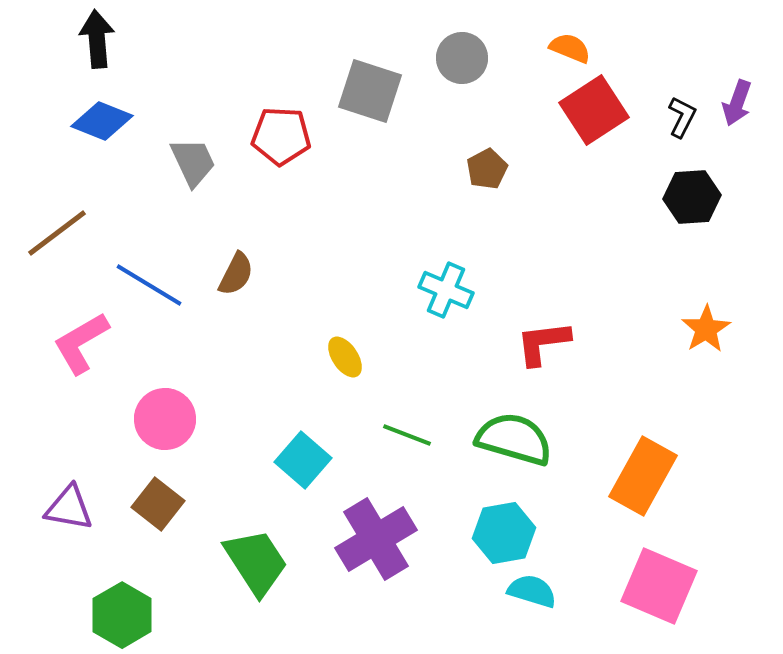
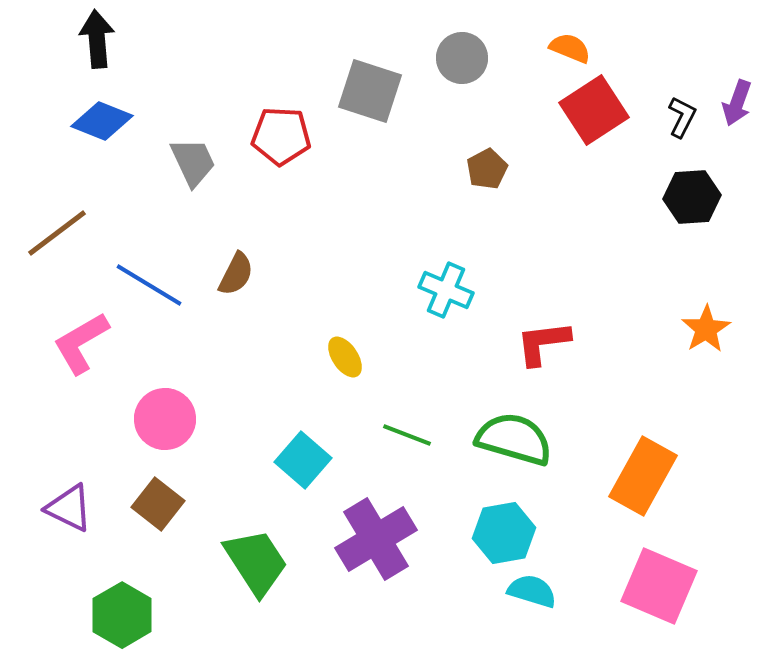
purple triangle: rotated 16 degrees clockwise
